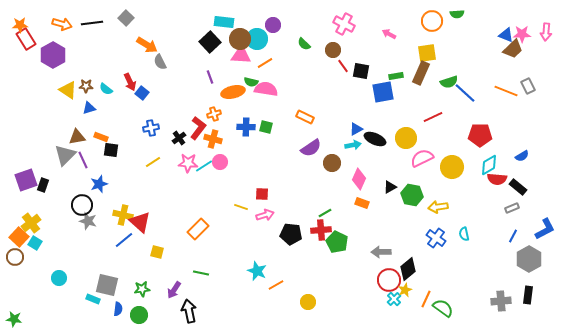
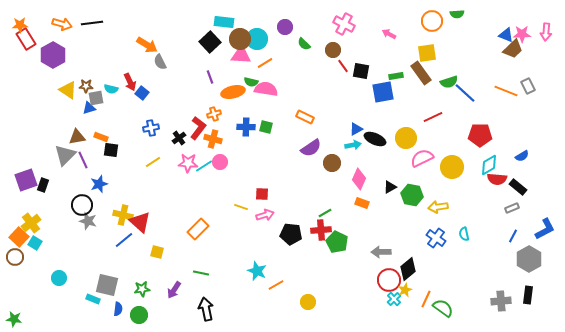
gray square at (126, 18): moved 30 px left, 80 px down; rotated 35 degrees clockwise
purple circle at (273, 25): moved 12 px right, 2 px down
brown rectangle at (421, 73): rotated 60 degrees counterclockwise
cyan semicircle at (106, 89): moved 5 px right; rotated 24 degrees counterclockwise
black arrow at (189, 311): moved 17 px right, 2 px up
